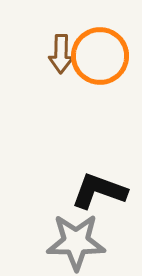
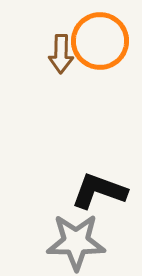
orange circle: moved 15 px up
